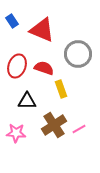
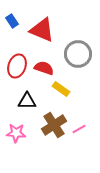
yellow rectangle: rotated 36 degrees counterclockwise
